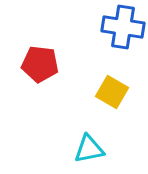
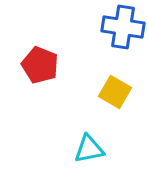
red pentagon: moved 1 px down; rotated 15 degrees clockwise
yellow square: moved 3 px right
